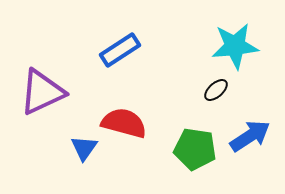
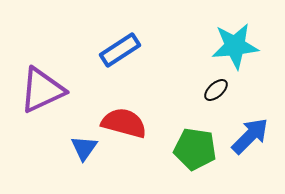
purple triangle: moved 2 px up
blue arrow: rotated 12 degrees counterclockwise
